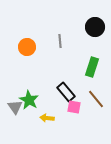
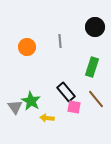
green star: moved 2 px right, 1 px down
